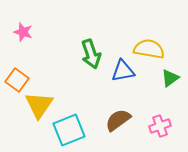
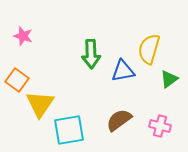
pink star: moved 4 px down
yellow semicircle: rotated 84 degrees counterclockwise
green arrow: rotated 16 degrees clockwise
green triangle: moved 1 px left, 1 px down
yellow triangle: moved 1 px right, 1 px up
brown semicircle: moved 1 px right
pink cross: rotated 35 degrees clockwise
cyan square: rotated 12 degrees clockwise
